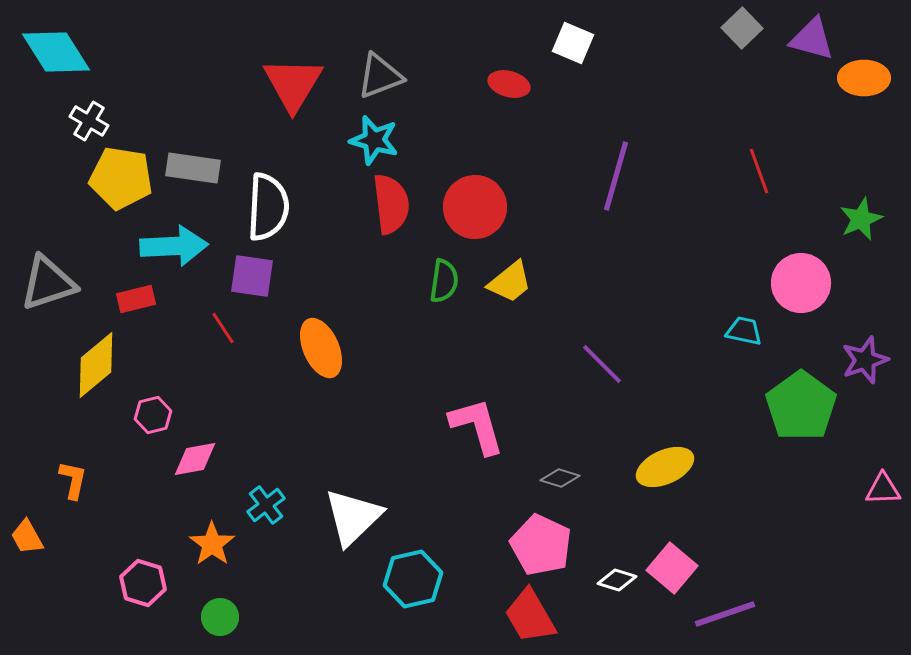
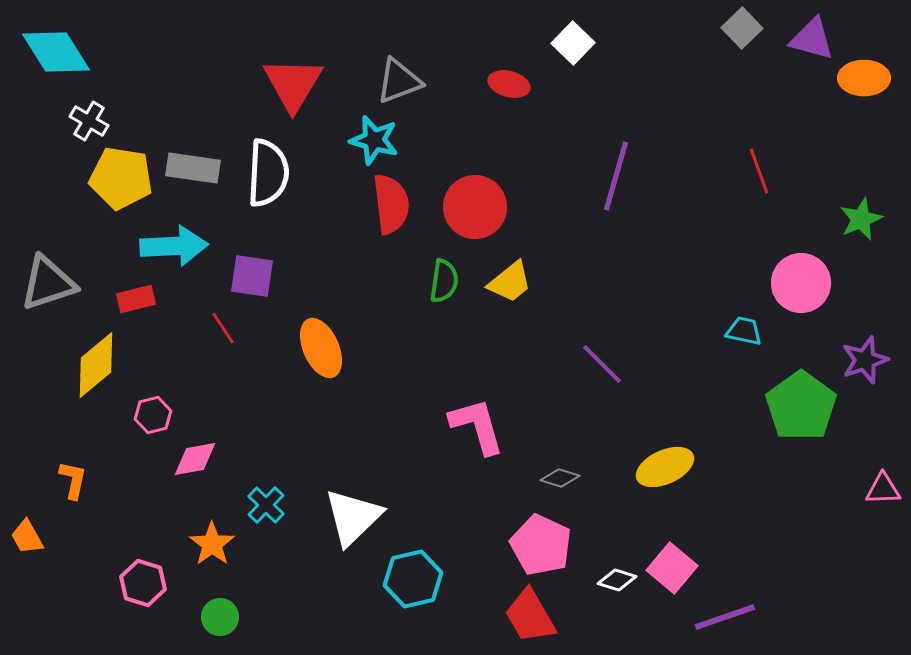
white square at (573, 43): rotated 21 degrees clockwise
gray triangle at (380, 76): moved 19 px right, 5 px down
white semicircle at (268, 207): moved 34 px up
cyan cross at (266, 505): rotated 9 degrees counterclockwise
purple line at (725, 614): moved 3 px down
